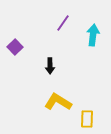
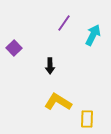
purple line: moved 1 px right
cyan arrow: rotated 20 degrees clockwise
purple square: moved 1 px left, 1 px down
